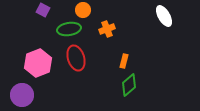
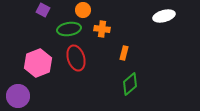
white ellipse: rotated 75 degrees counterclockwise
orange cross: moved 5 px left; rotated 28 degrees clockwise
orange rectangle: moved 8 px up
green diamond: moved 1 px right, 1 px up
purple circle: moved 4 px left, 1 px down
